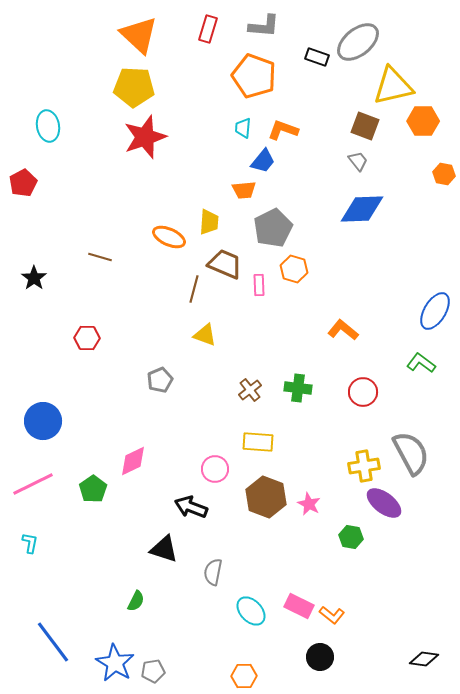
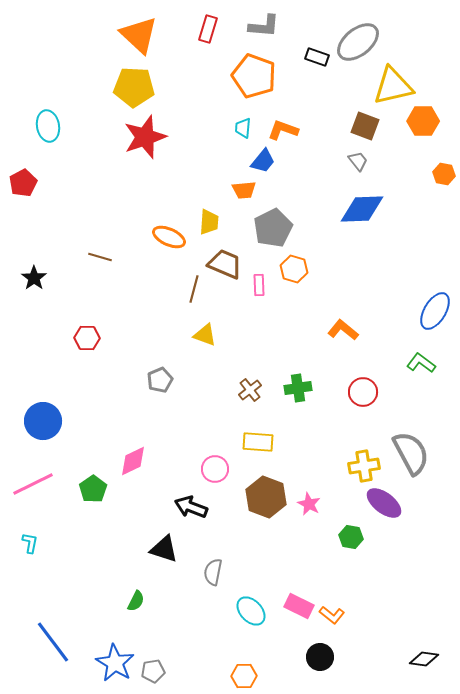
green cross at (298, 388): rotated 16 degrees counterclockwise
